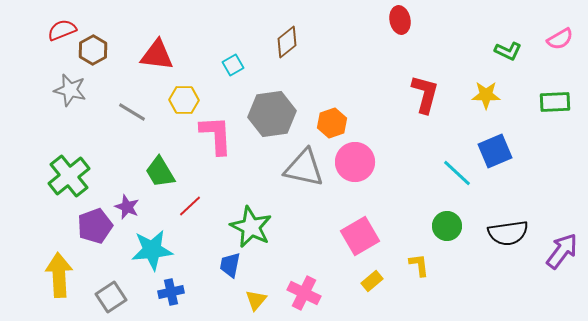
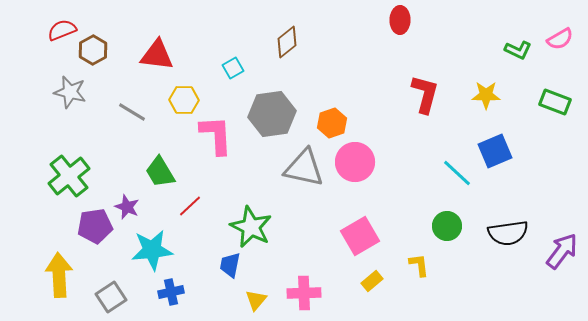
red ellipse: rotated 12 degrees clockwise
green L-shape: moved 10 px right, 1 px up
cyan square: moved 3 px down
gray star: moved 2 px down
green rectangle: rotated 24 degrees clockwise
purple pentagon: rotated 12 degrees clockwise
pink cross: rotated 28 degrees counterclockwise
